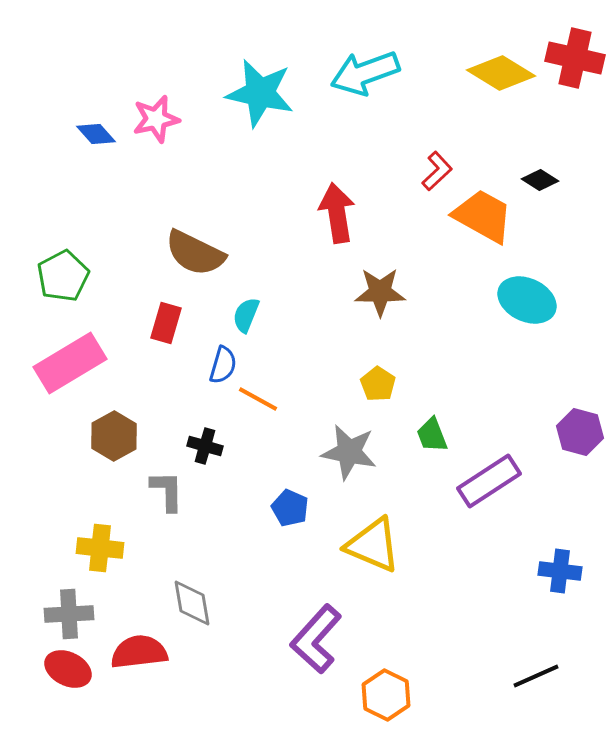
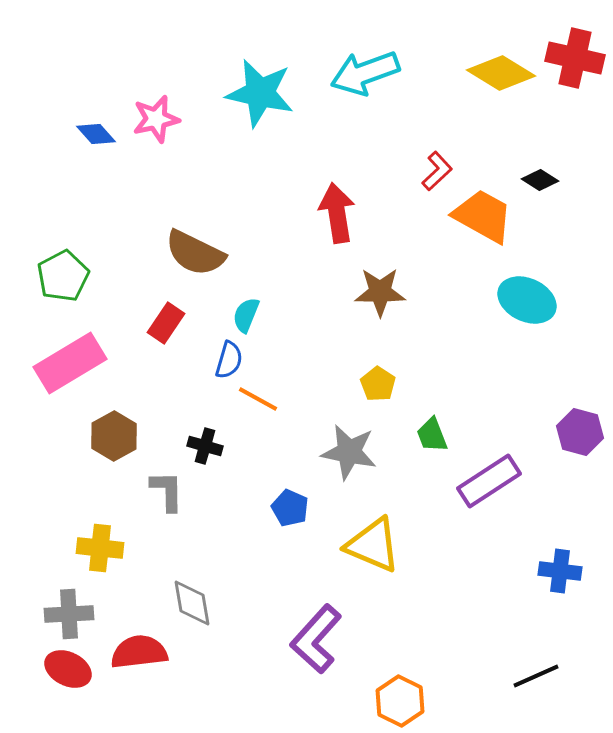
red rectangle: rotated 18 degrees clockwise
blue semicircle: moved 6 px right, 5 px up
orange hexagon: moved 14 px right, 6 px down
